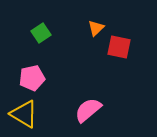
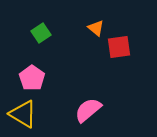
orange triangle: rotated 36 degrees counterclockwise
red square: rotated 20 degrees counterclockwise
pink pentagon: rotated 25 degrees counterclockwise
yellow triangle: moved 1 px left
